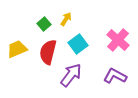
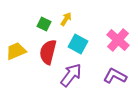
green square: rotated 24 degrees counterclockwise
cyan square: rotated 24 degrees counterclockwise
yellow trapezoid: moved 1 px left, 2 px down
